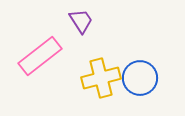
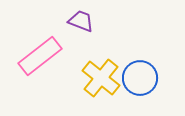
purple trapezoid: rotated 36 degrees counterclockwise
yellow cross: rotated 36 degrees counterclockwise
